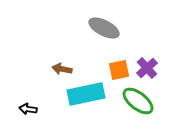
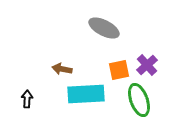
purple cross: moved 3 px up
cyan rectangle: rotated 9 degrees clockwise
green ellipse: moved 1 px right, 1 px up; rotated 32 degrees clockwise
black arrow: moved 1 px left, 10 px up; rotated 84 degrees clockwise
